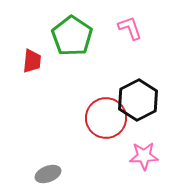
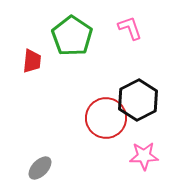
gray ellipse: moved 8 px left, 6 px up; rotated 25 degrees counterclockwise
